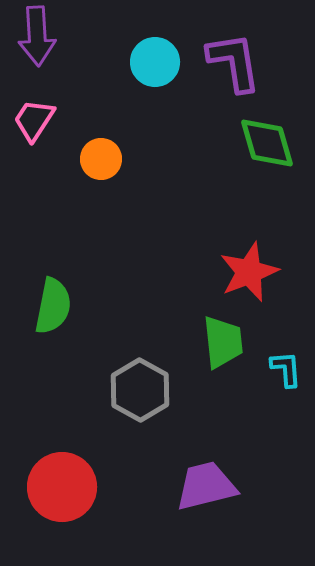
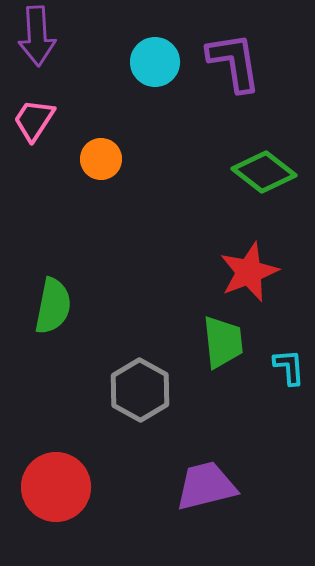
green diamond: moved 3 px left, 29 px down; rotated 36 degrees counterclockwise
cyan L-shape: moved 3 px right, 2 px up
red circle: moved 6 px left
